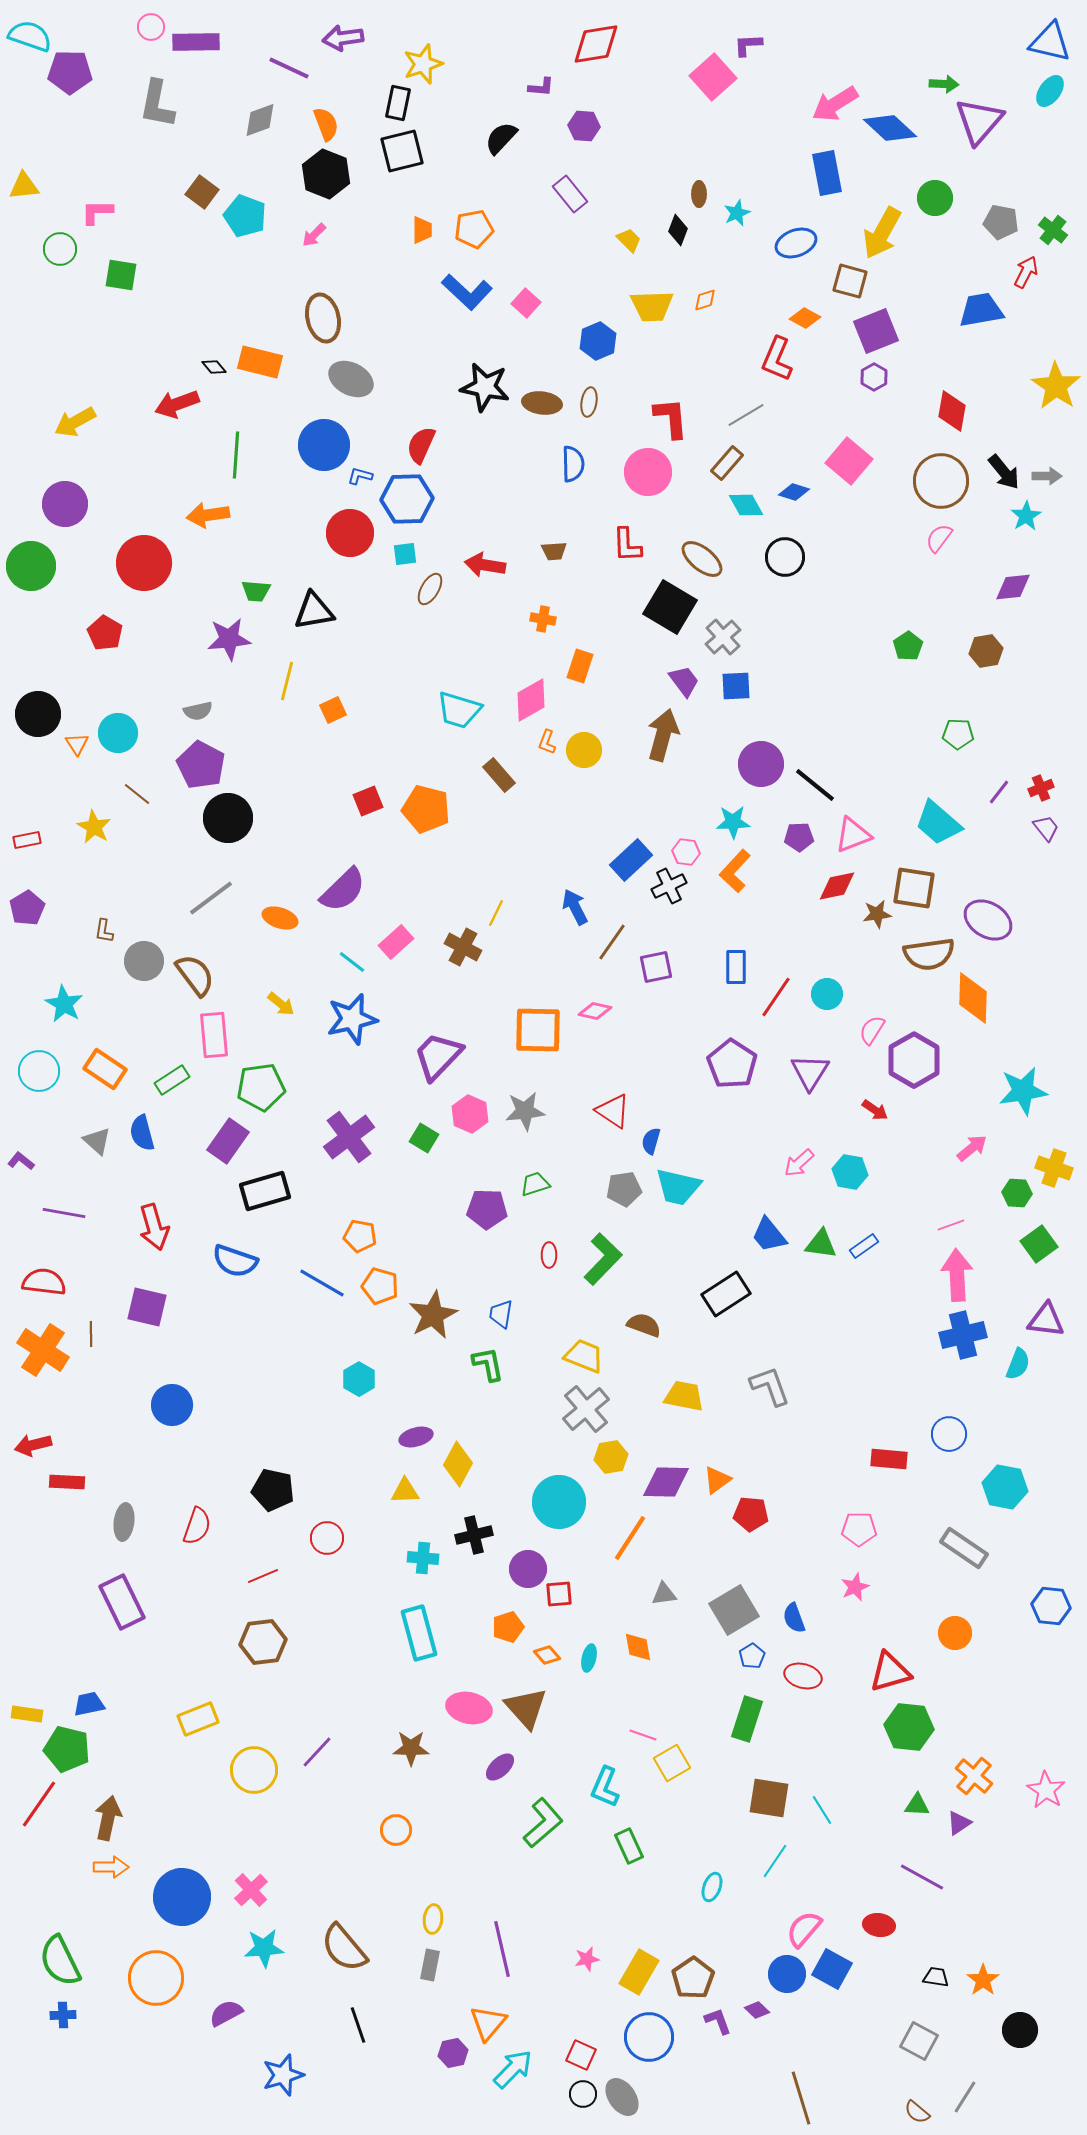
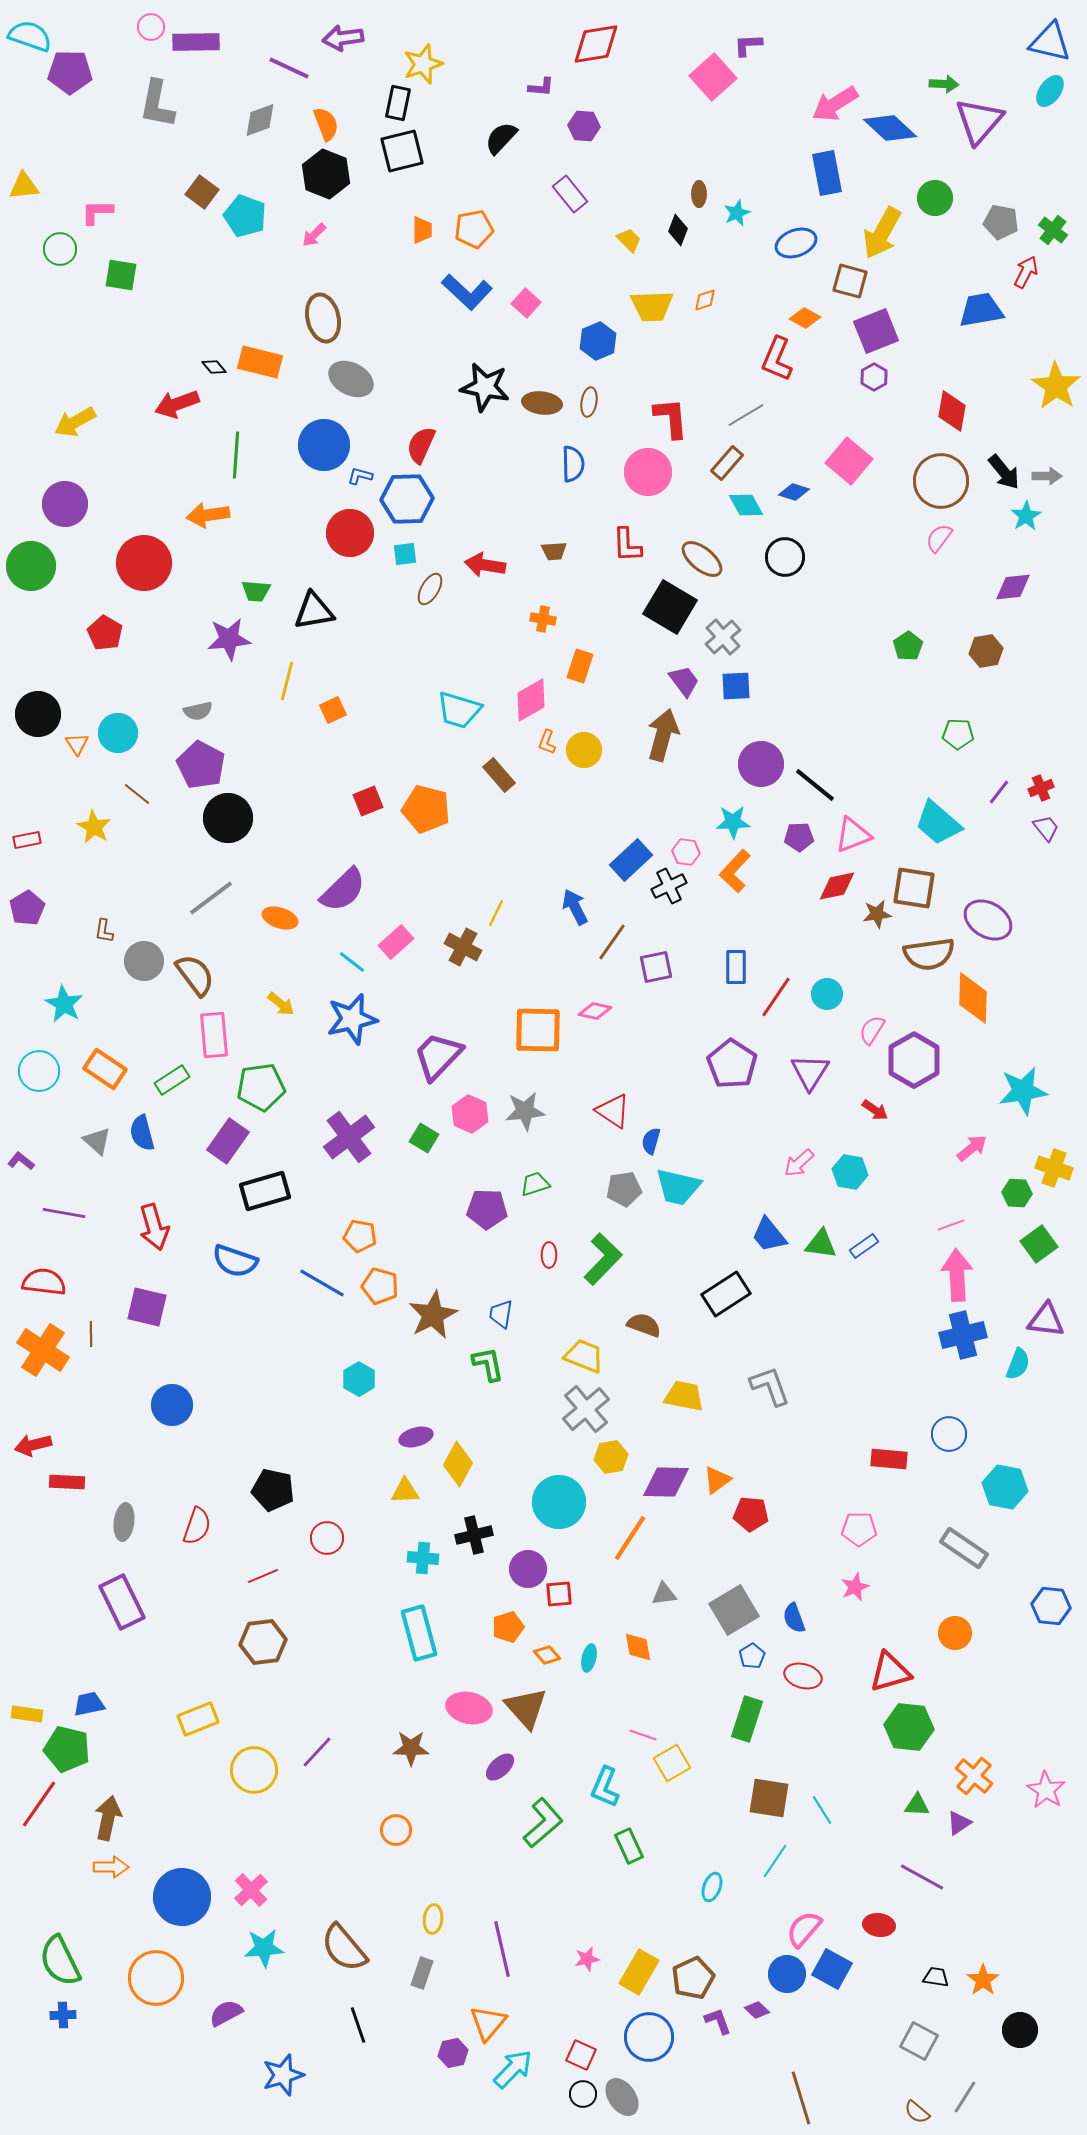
gray rectangle at (430, 1965): moved 8 px left, 8 px down; rotated 8 degrees clockwise
brown pentagon at (693, 1978): rotated 9 degrees clockwise
